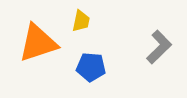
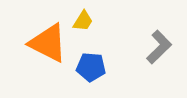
yellow trapezoid: moved 2 px right; rotated 20 degrees clockwise
orange triangle: moved 10 px right; rotated 45 degrees clockwise
